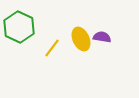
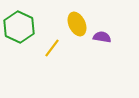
yellow ellipse: moved 4 px left, 15 px up
